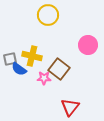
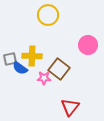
yellow cross: rotated 12 degrees counterclockwise
blue semicircle: moved 1 px right, 1 px up
